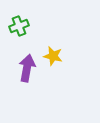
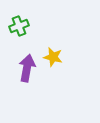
yellow star: moved 1 px down
